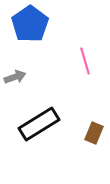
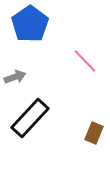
pink line: rotated 28 degrees counterclockwise
black rectangle: moved 9 px left, 6 px up; rotated 15 degrees counterclockwise
